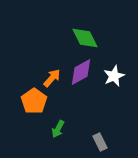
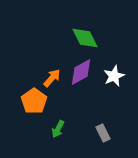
gray rectangle: moved 3 px right, 9 px up
